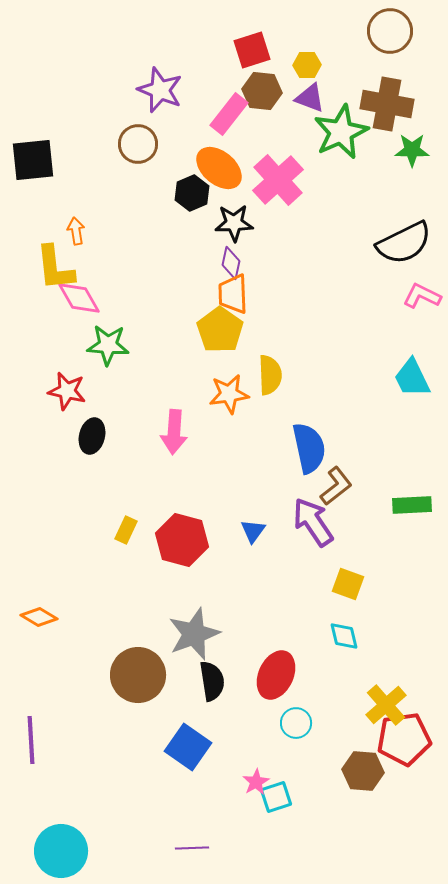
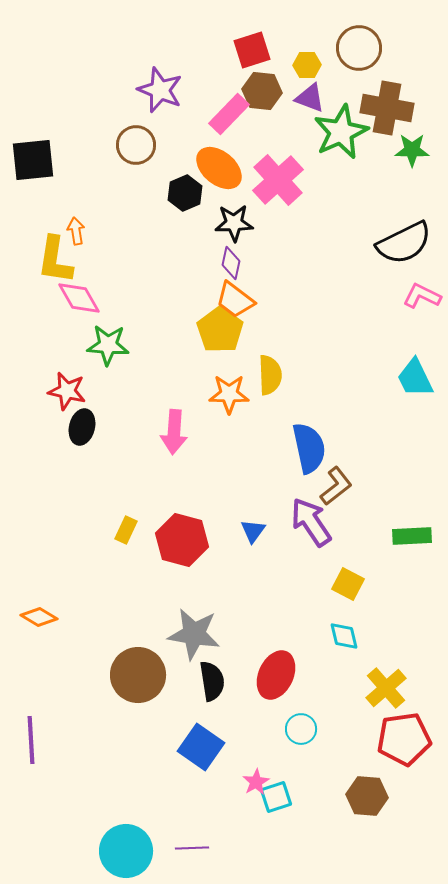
brown circle at (390, 31): moved 31 px left, 17 px down
brown cross at (387, 104): moved 4 px down
pink rectangle at (229, 114): rotated 6 degrees clockwise
brown circle at (138, 144): moved 2 px left, 1 px down
black hexagon at (192, 193): moved 7 px left
yellow L-shape at (55, 268): moved 8 px up; rotated 15 degrees clockwise
orange trapezoid at (233, 294): moved 2 px right, 6 px down; rotated 51 degrees counterclockwise
cyan trapezoid at (412, 378): moved 3 px right
orange star at (229, 394): rotated 9 degrees clockwise
black ellipse at (92, 436): moved 10 px left, 9 px up
green rectangle at (412, 505): moved 31 px down
purple arrow at (313, 522): moved 2 px left
yellow square at (348, 584): rotated 8 degrees clockwise
gray star at (194, 634): rotated 30 degrees clockwise
yellow cross at (386, 705): moved 17 px up
cyan circle at (296, 723): moved 5 px right, 6 px down
blue square at (188, 747): moved 13 px right
brown hexagon at (363, 771): moved 4 px right, 25 px down
cyan circle at (61, 851): moved 65 px right
